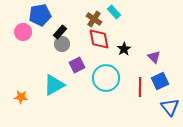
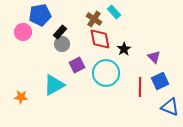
red diamond: moved 1 px right
cyan circle: moved 5 px up
blue triangle: rotated 30 degrees counterclockwise
